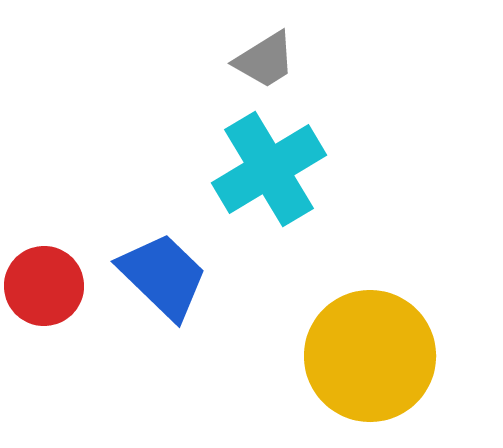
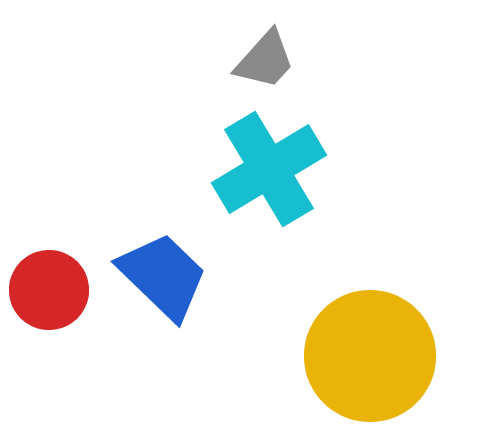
gray trapezoid: rotated 16 degrees counterclockwise
red circle: moved 5 px right, 4 px down
